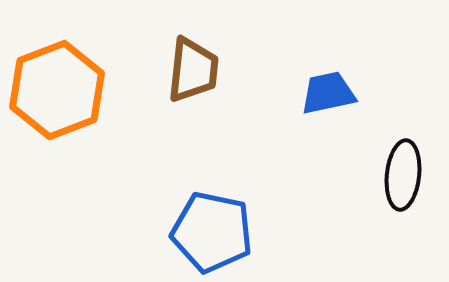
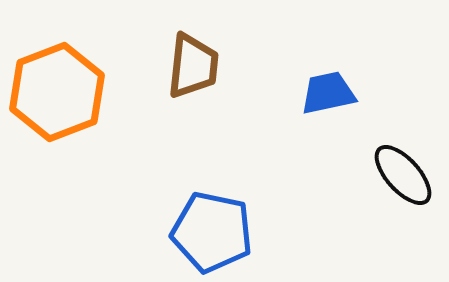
brown trapezoid: moved 4 px up
orange hexagon: moved 2 px down
black ellipse: rotated 48 degrees counterclockwise
